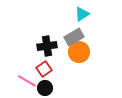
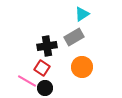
orange circle: moved 3 px right, 15 px down
red square: moved 2 px left, 1 px up; rotated 21 degrees counterclockwise
